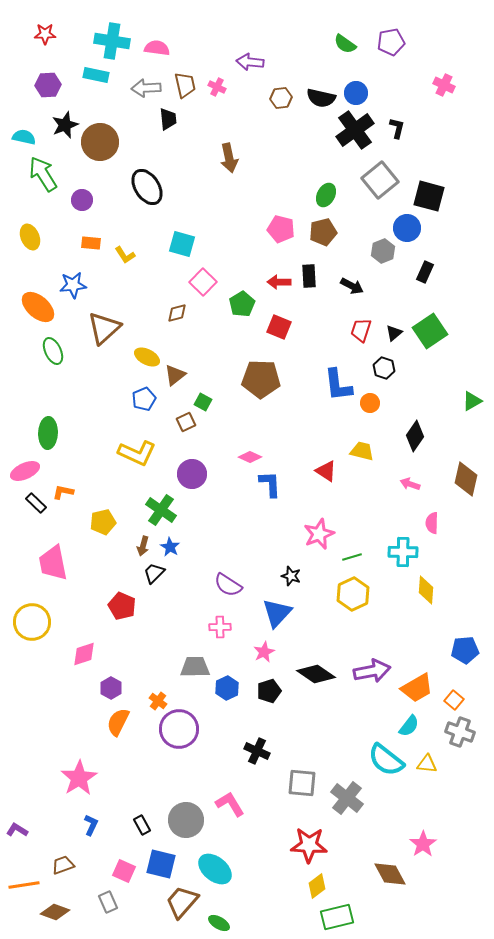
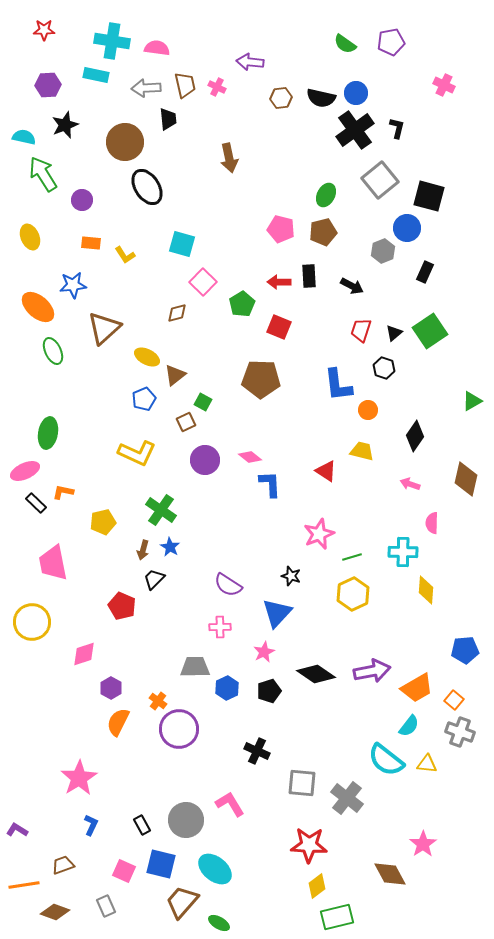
red star at (45, 34): moved 1 px left, 4 px up
brown circle at (100, 142): moved 25 px right
orange circle at (370, 403): moved 2 px left, 7 px down
green ellipse at (48, 433): rotated 8 degrees clockwise
pink diamond at (250, 457): rotated 15 degrees clockwise
purple circle at (192, 474): moved 13 px right, 14 px up
brown arrow at (143, 546): moved 4 px down
black trapezoid at (154, 573): moved 6 px down
gray rectangle at (108, 902): moved 2 px left, 4 px down
